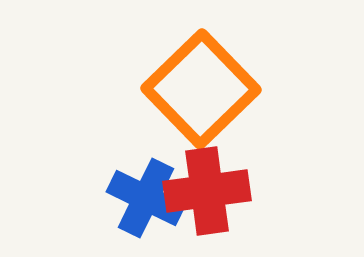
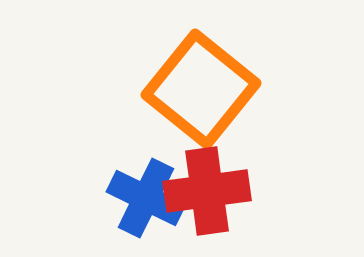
orange square: rotated 7 degrees counterclockwise
